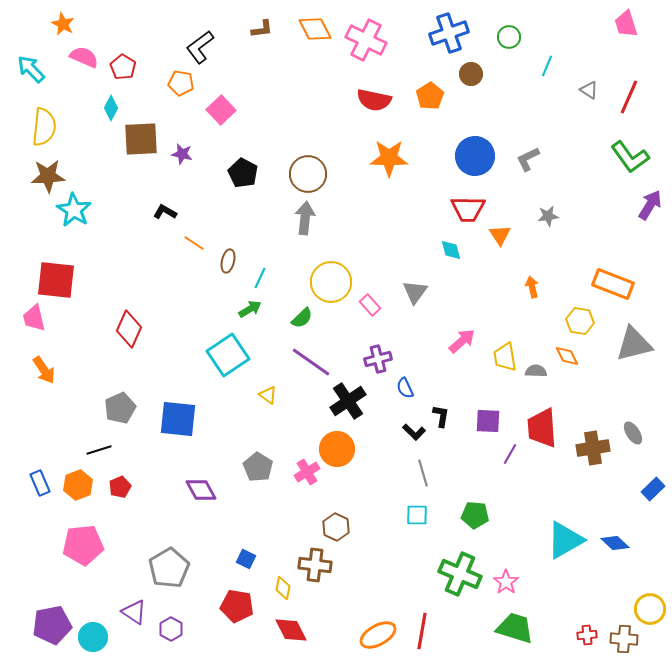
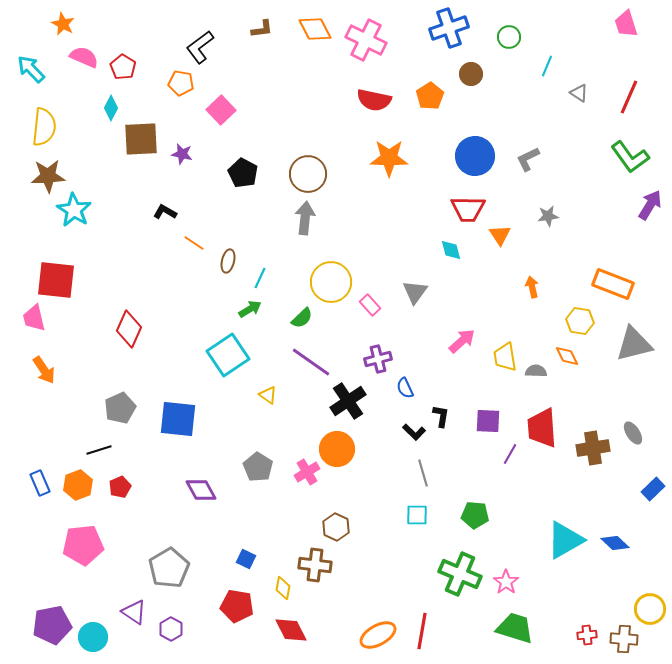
blue cross at (449, 33): moved 5 px up
gray triangle at (589, 90): moved 10 px left, 3 px down
